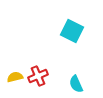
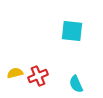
cyan square: rotated 20 degrees counterclockwise
yellow semicircle: moved 4 px up
